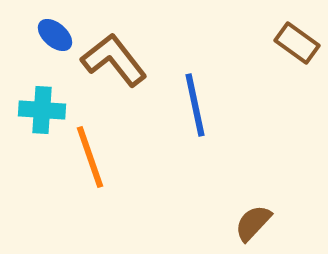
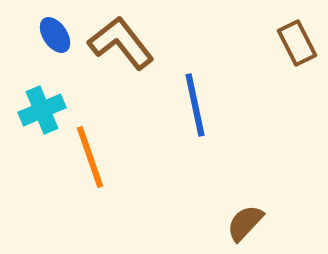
blue ellipse: rotated 15 degrees clockwise
brown rectangle: rotated 27 degrees clockwise
brown L-shape: moved 7 px right, 17 px up
cyan cross: rotated 27 degrees counterclockwise
brown semicircle: moved 8 px left
